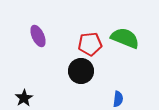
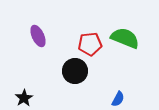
black circle: moved 6 px left
blue semicircle: rotated 21 degrees clockwise
